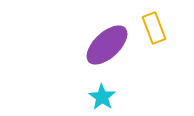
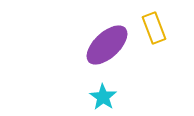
cyan star: moved 1 px right
